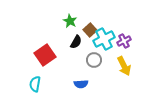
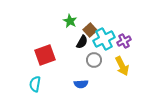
black semicircle: moved 6 px right
red square: rotated 15 degrees clockwise
yellow arrow: moved 2 px left
